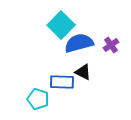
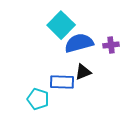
purple cross: rotated 28 degrees clockwise
black triangle: rotated 48 degrees counterclockwise
